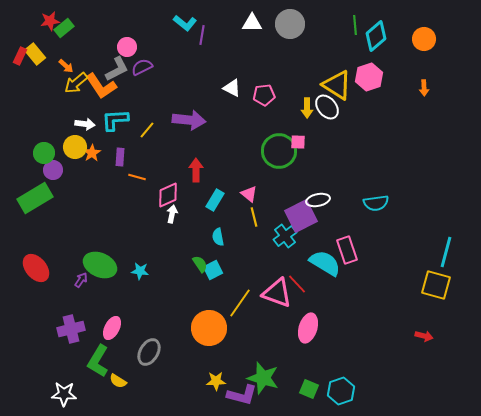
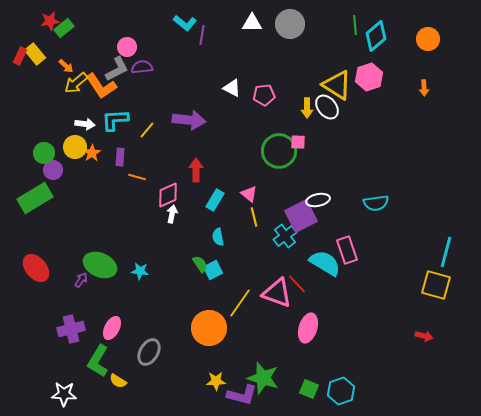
orange circle at (424, 39): moved 4 px right
purple semicircle at (142, 67): rotated 20 degrees clockwise
